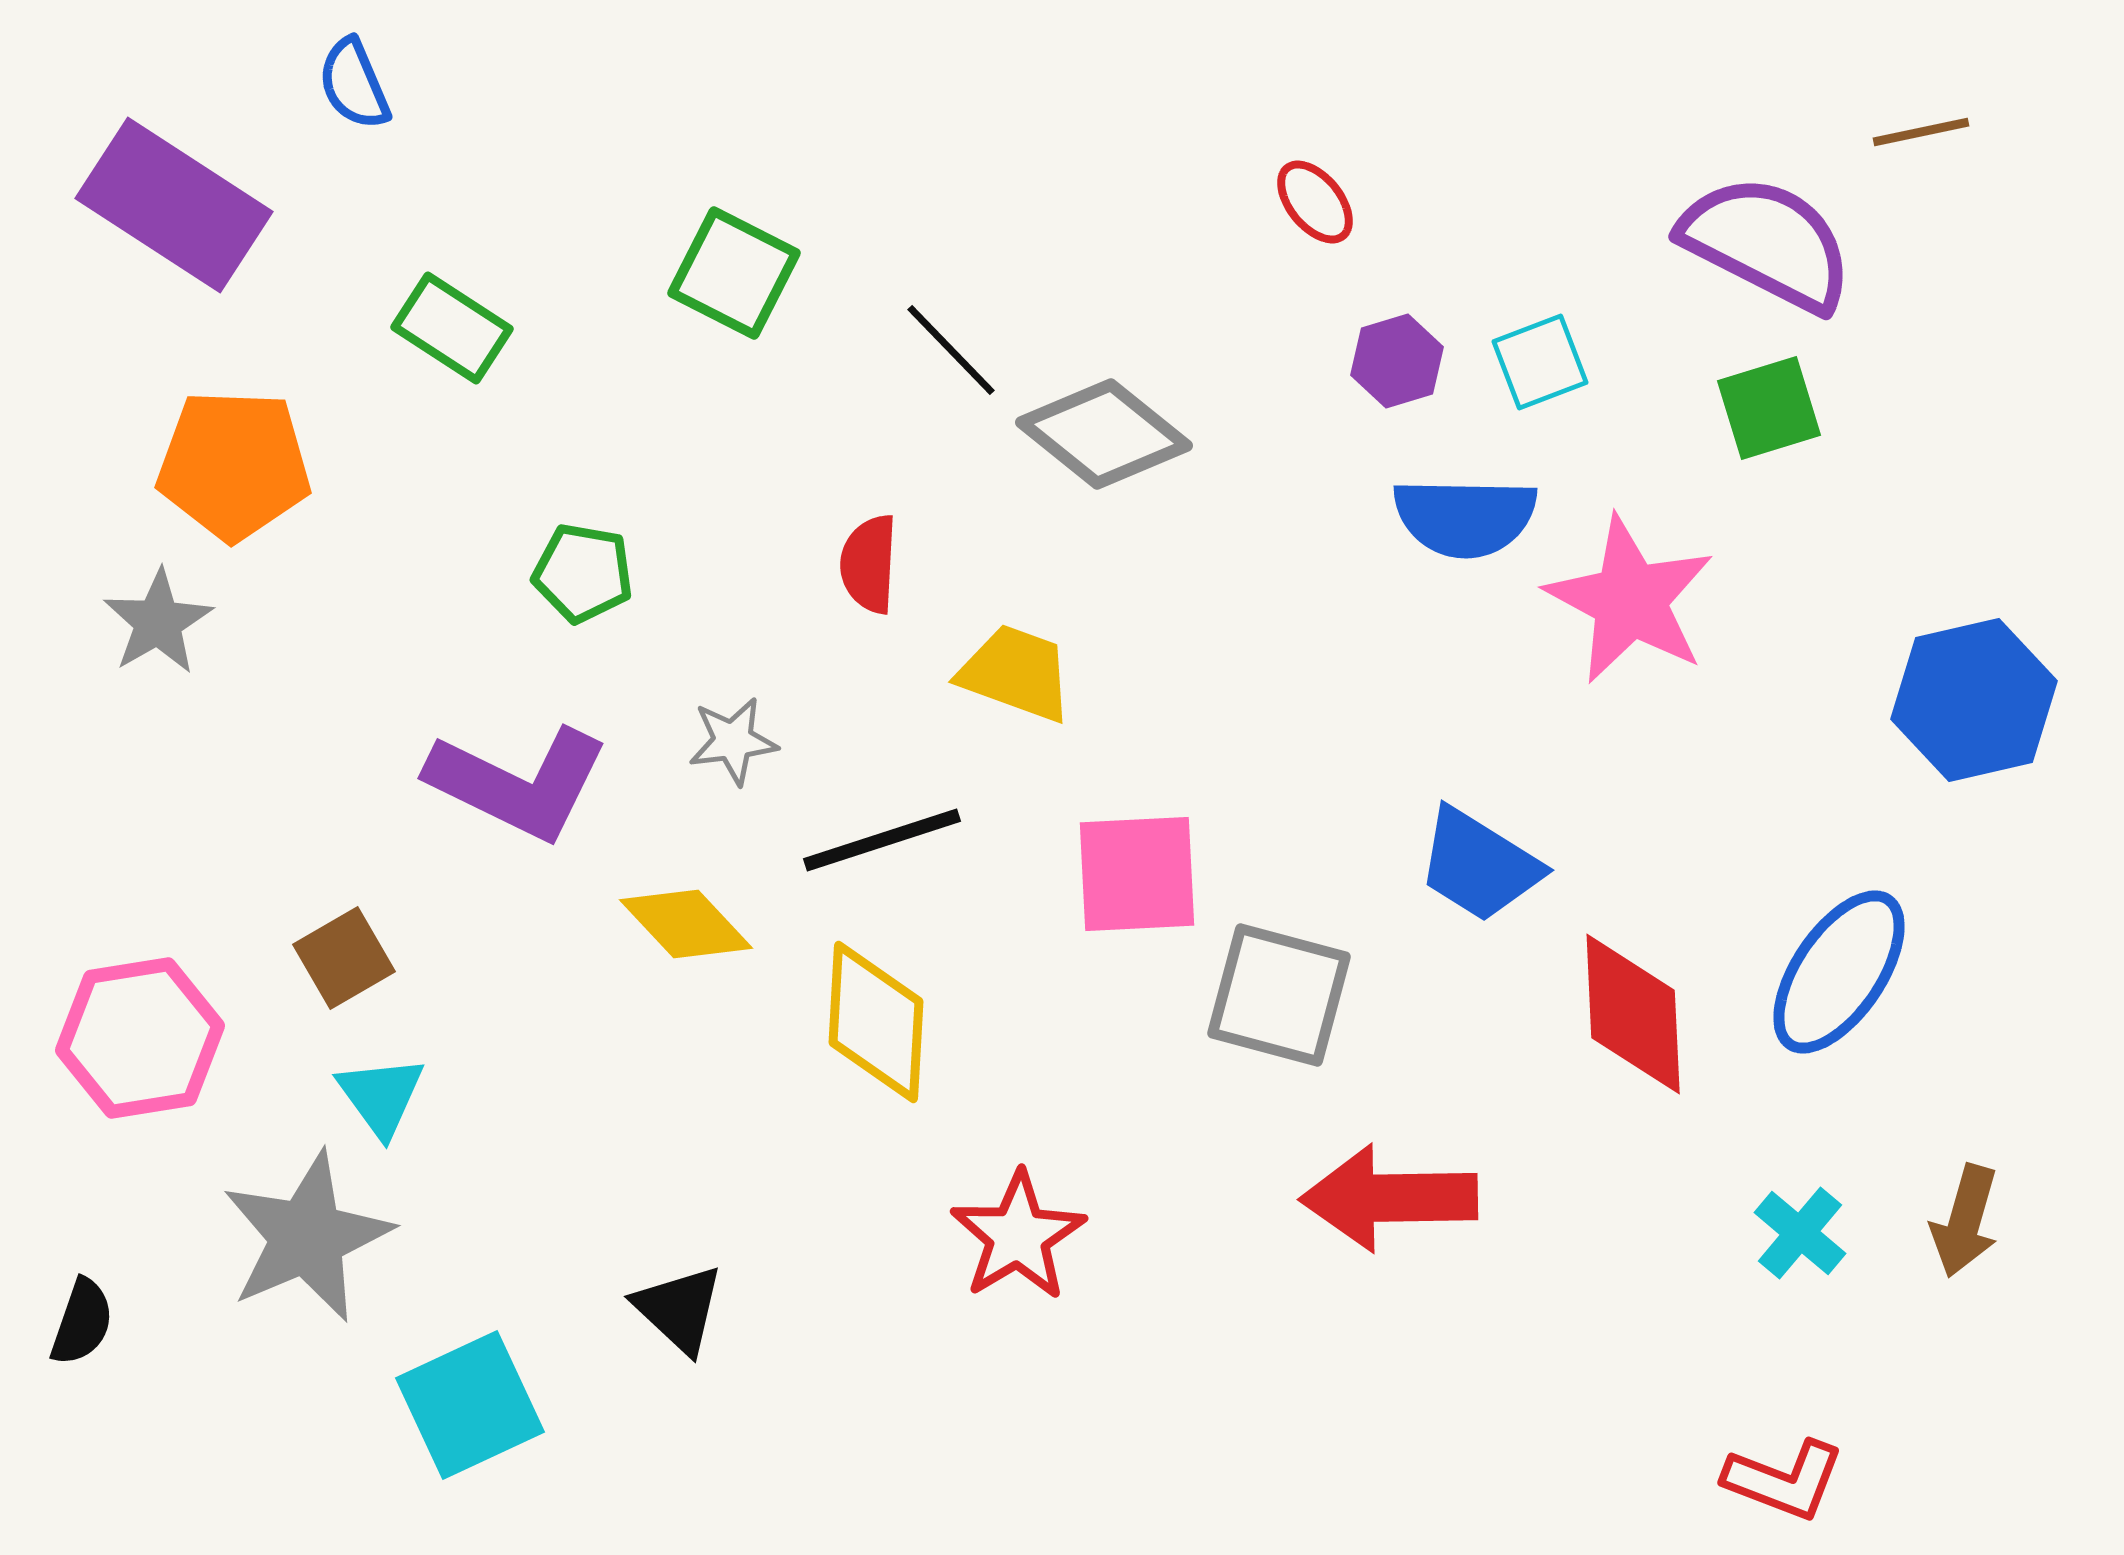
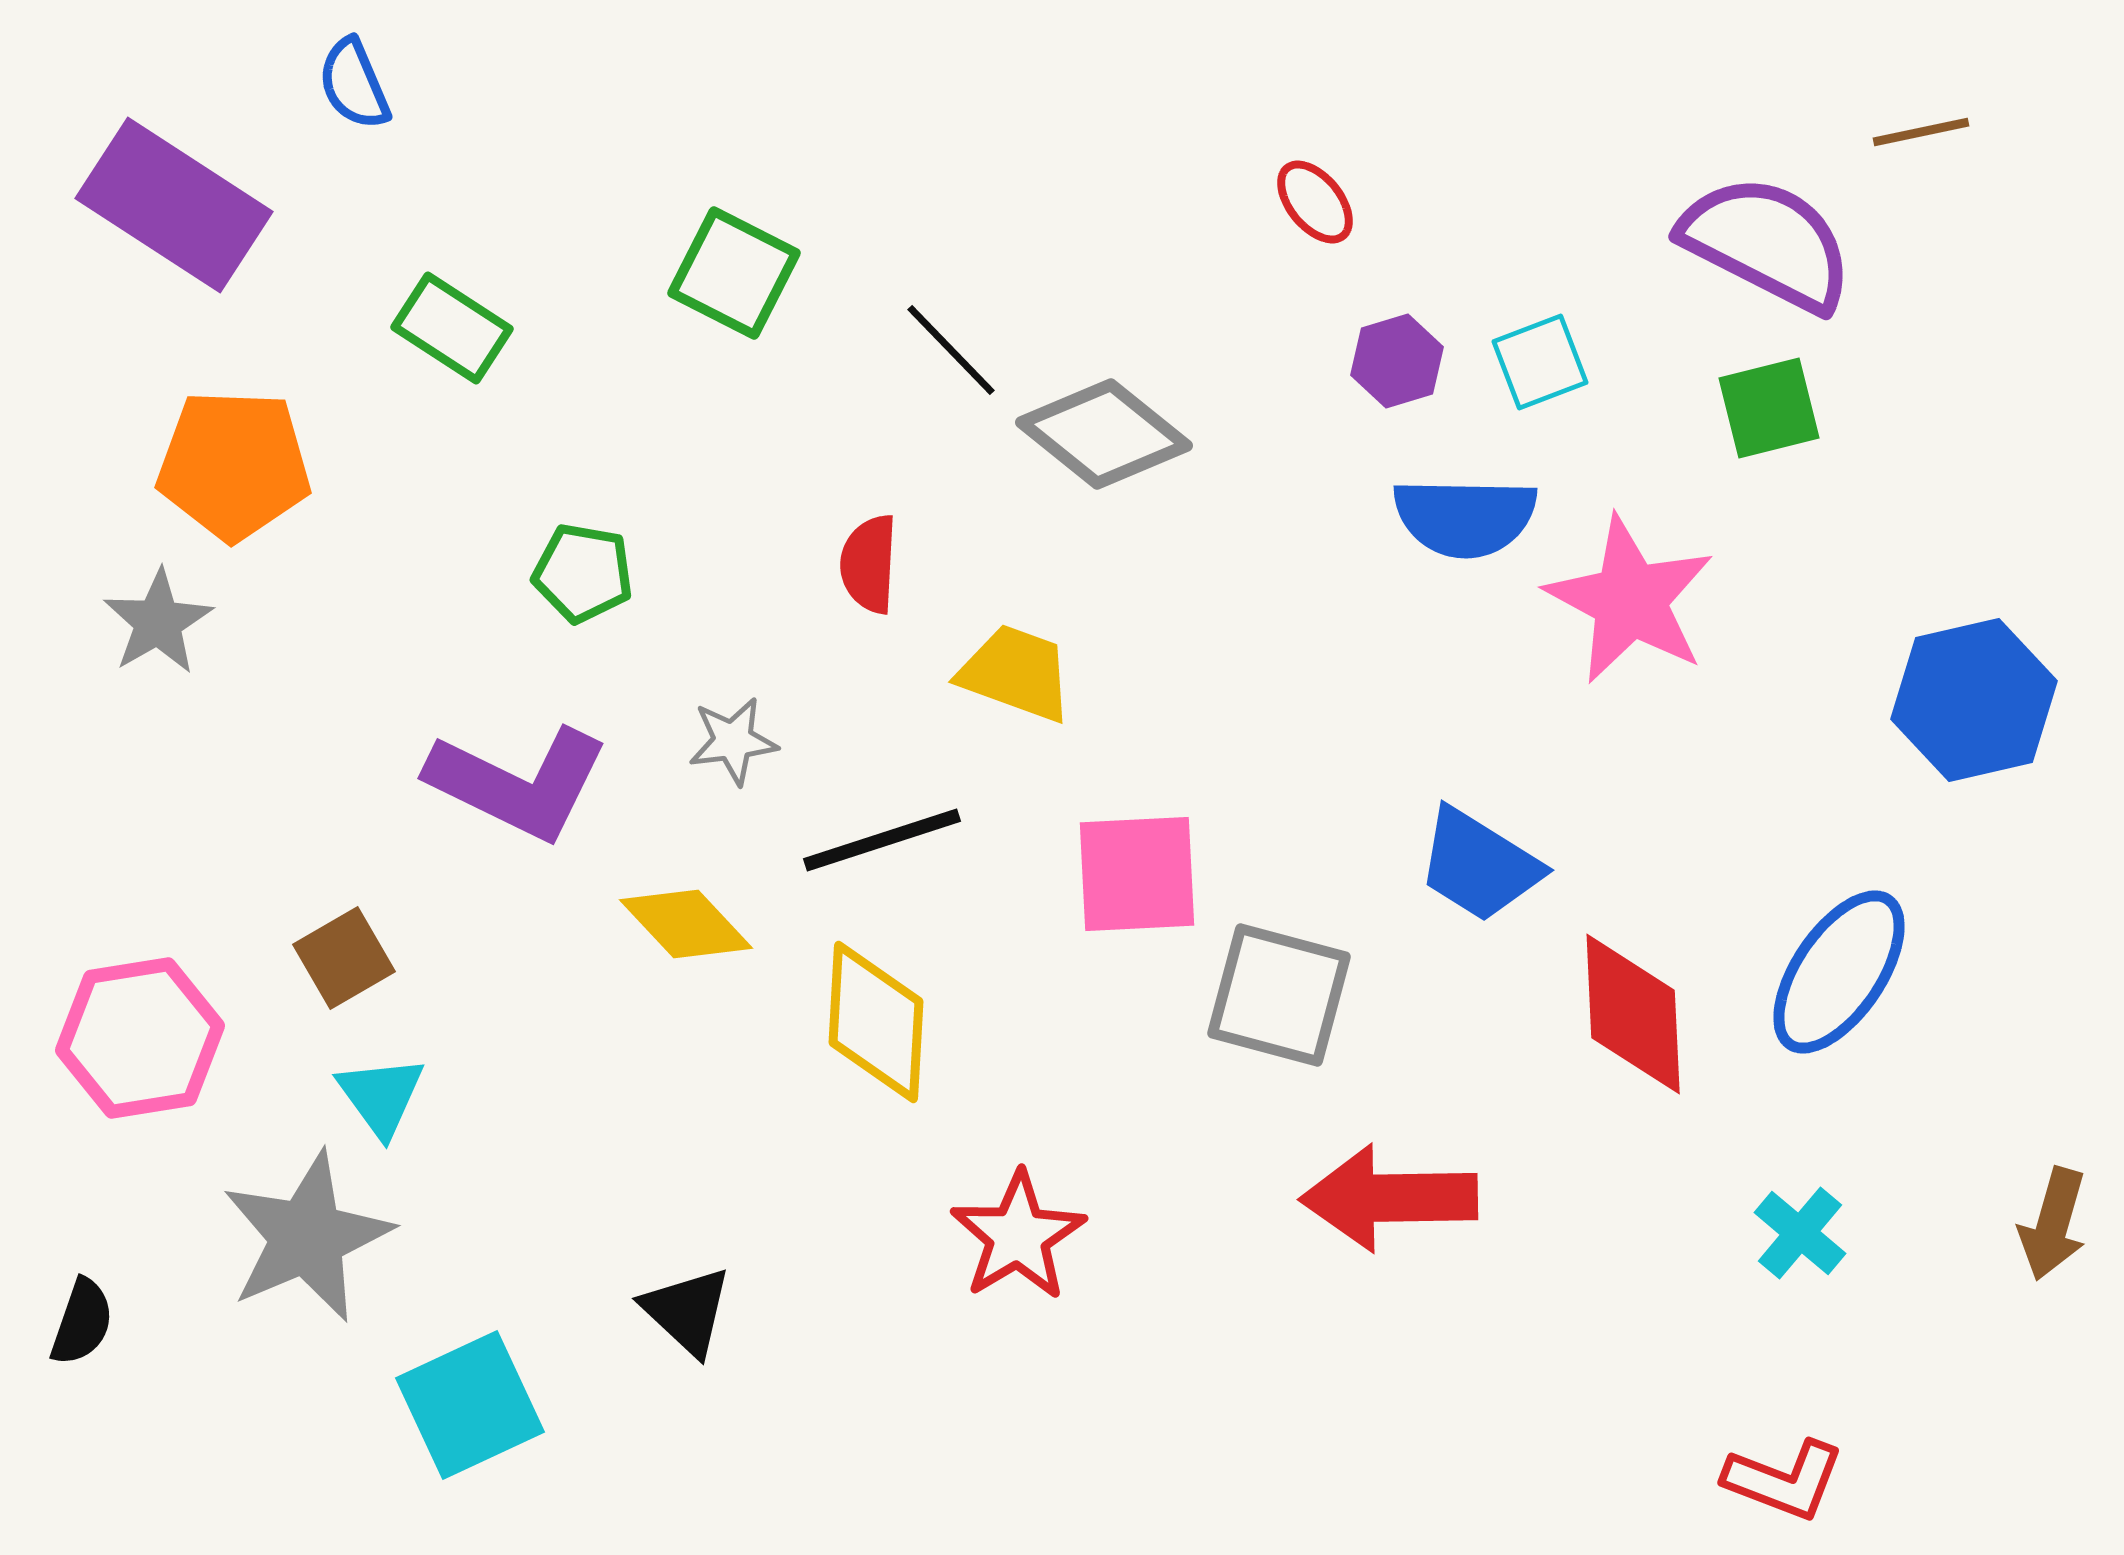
green square at (1769, 408): rotated 3 degrees clockwise
brown arrow at (1965, 1221): moved 88 px right, 3 px down
black triangle at (679, 1309): moved 8 px right, 2 px down
